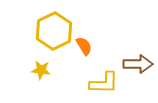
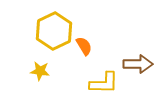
yellow star: moved 1 px left, 1 px down
